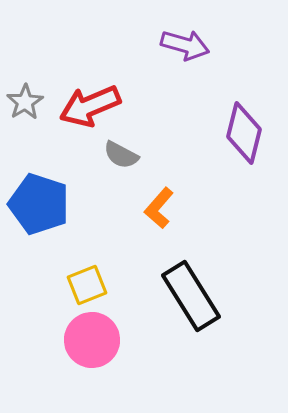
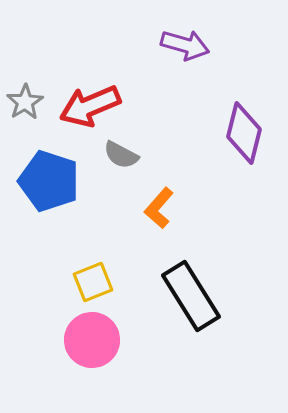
blue pentagon: moved 10 px right, 23 px up
yellow square: moved 6 px right, 3 px up
